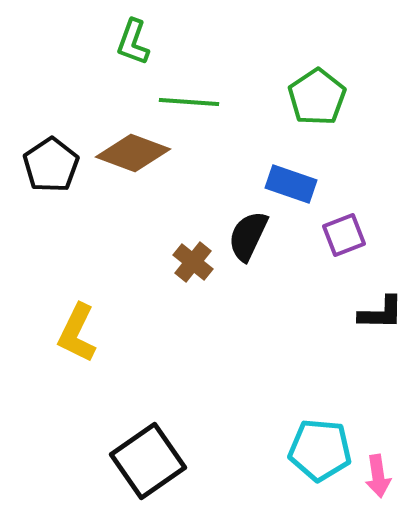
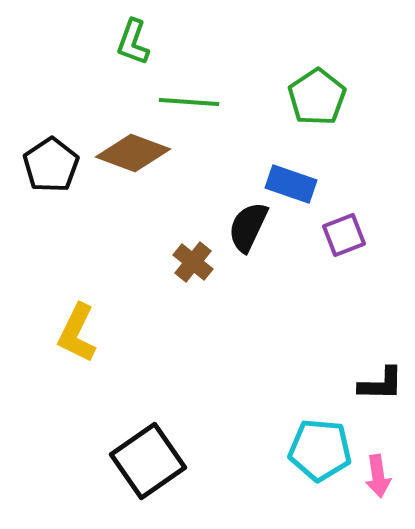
black semicircle: moved 9 px up
black L-shape: moved 71 px down
